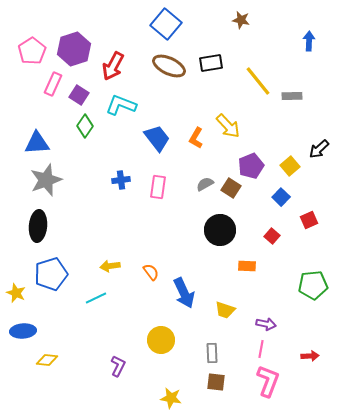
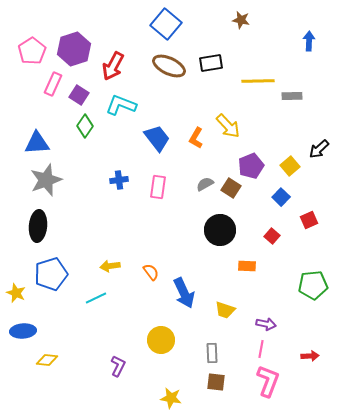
yellow line at (258, 81): rotated 52 degrees counterclockwise
blue cross at (121, 180): moved 2 px left
